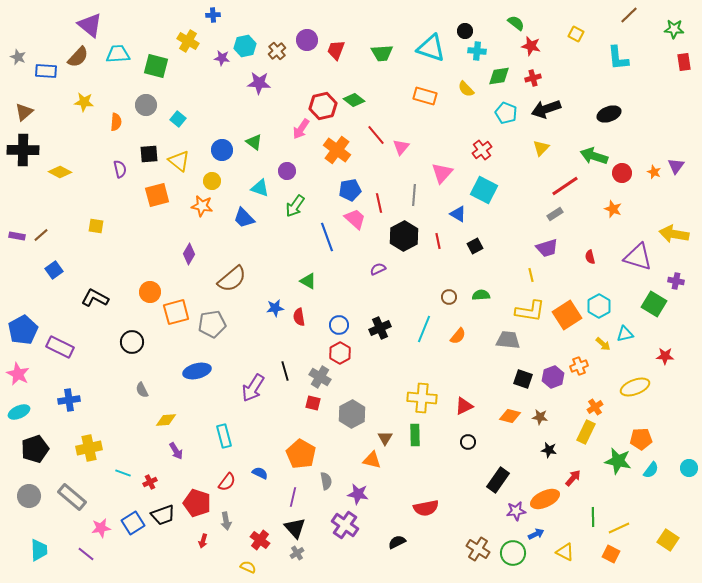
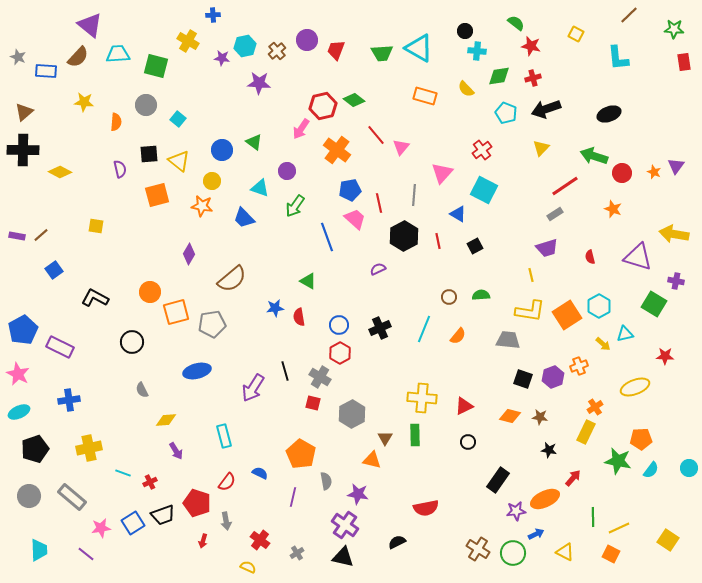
cyan triangle at (431, 48): moved 12 px left; rotated 12 degrees clockwise
black triangle at (295, 528): moved 48 px right, 29 px down; rotated 35 degrees counterclockwise
